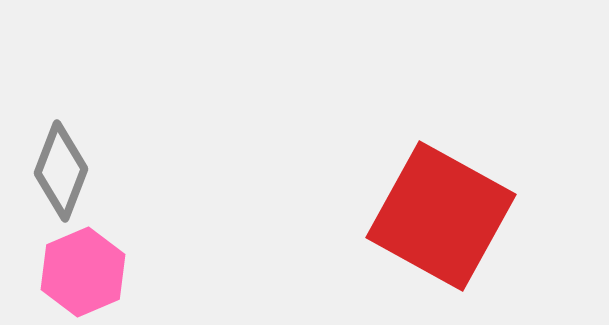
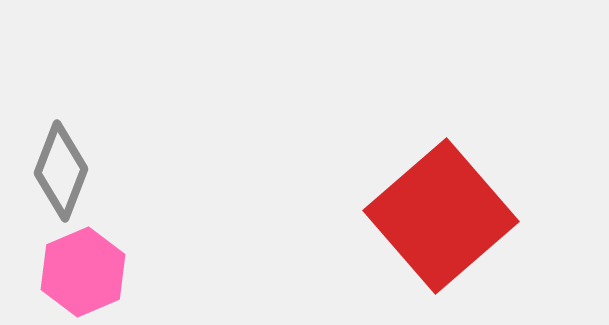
red square: rotated 20 degrees clockwise
